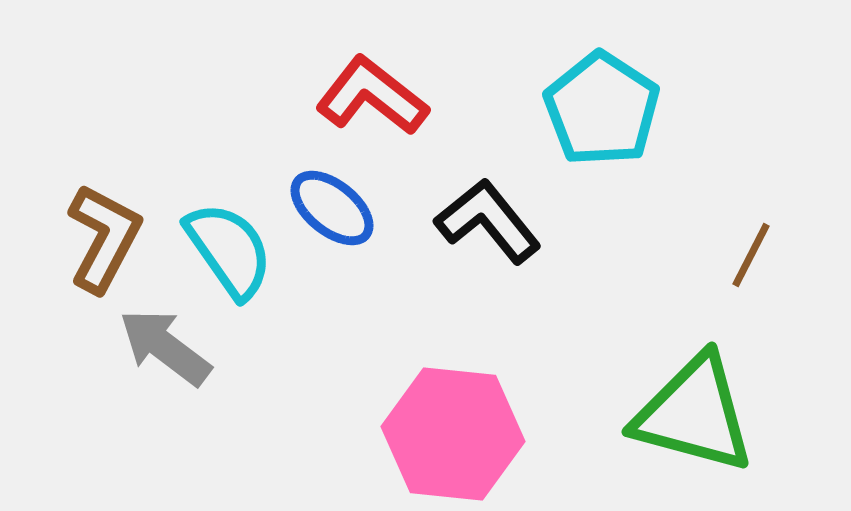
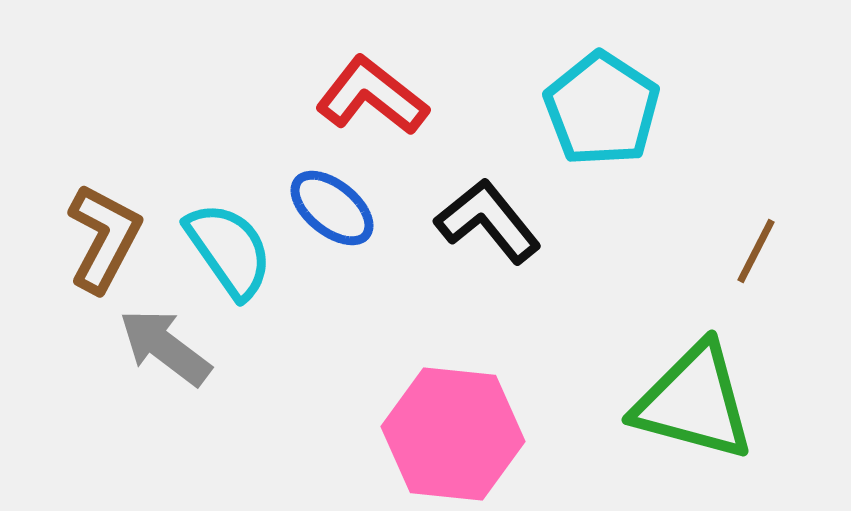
brown line: moved 5 px right, 4 px up
green triangle: moved 12 px up
